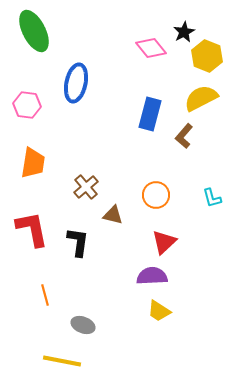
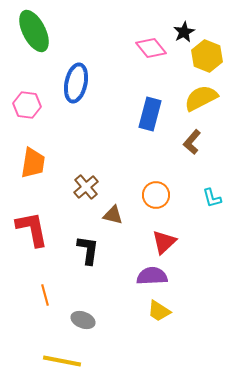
brown L-shape: moved 8 px right, 6 px down
black L-shape: moved 10 px right, 8 px down
gray ellipse: moved 5 px up
